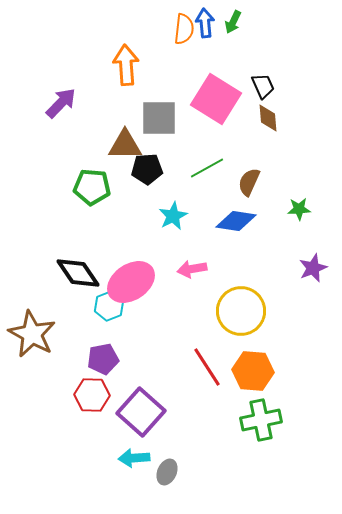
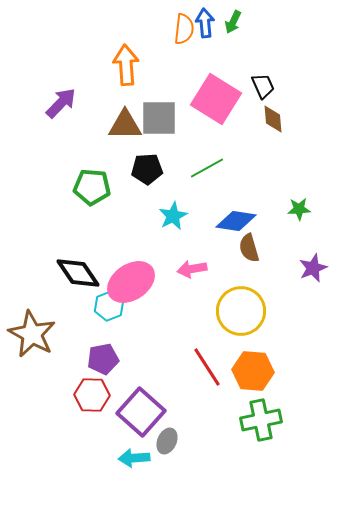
brown diamond: moved 5 px right, 1 px down
brown triangle: moved 20 px up
brown semicircle: moved 66 px down; rotated 40 degrees counterclockwise
gray ellipse: moved 31 px up
